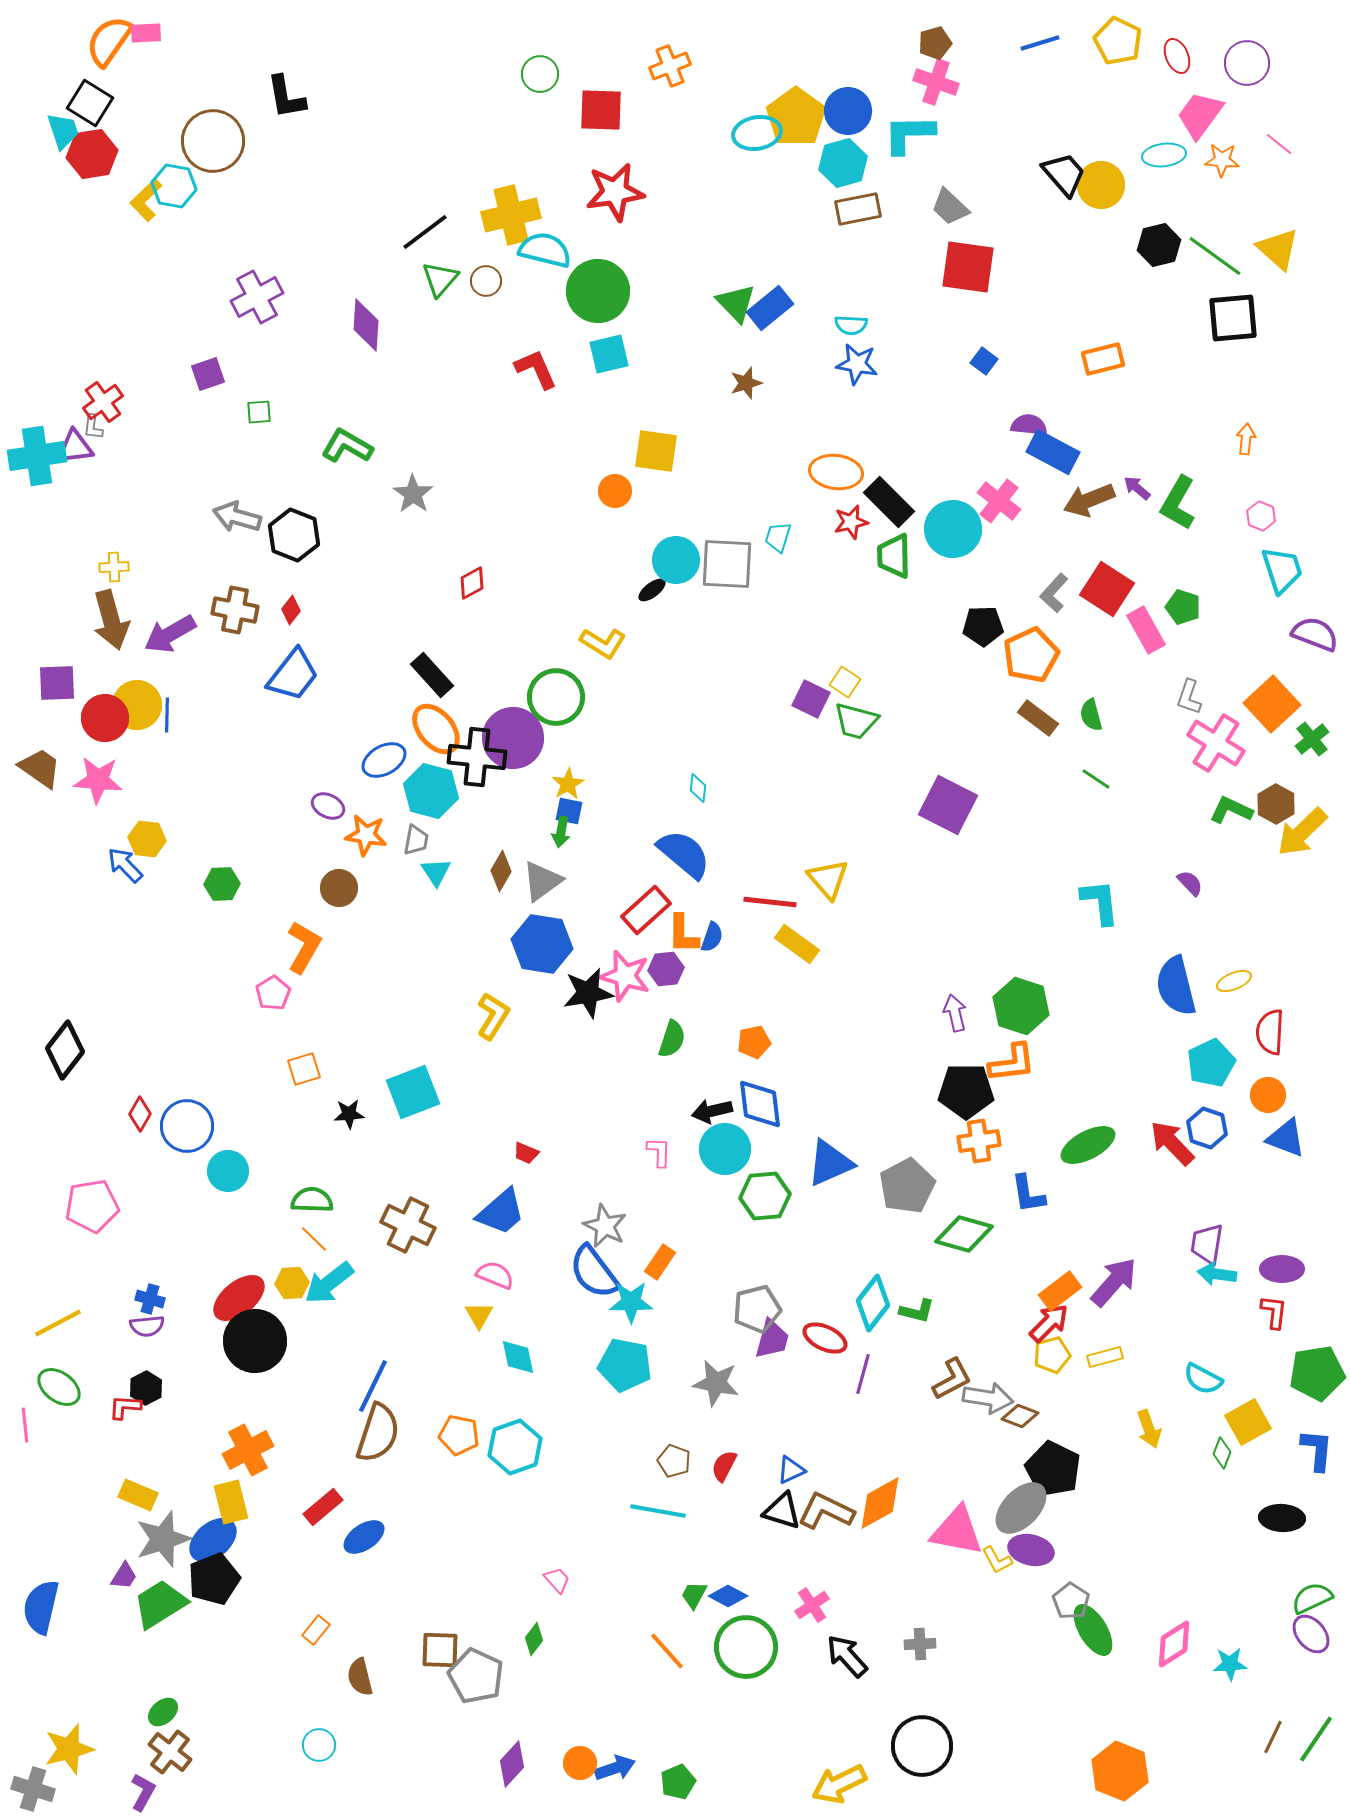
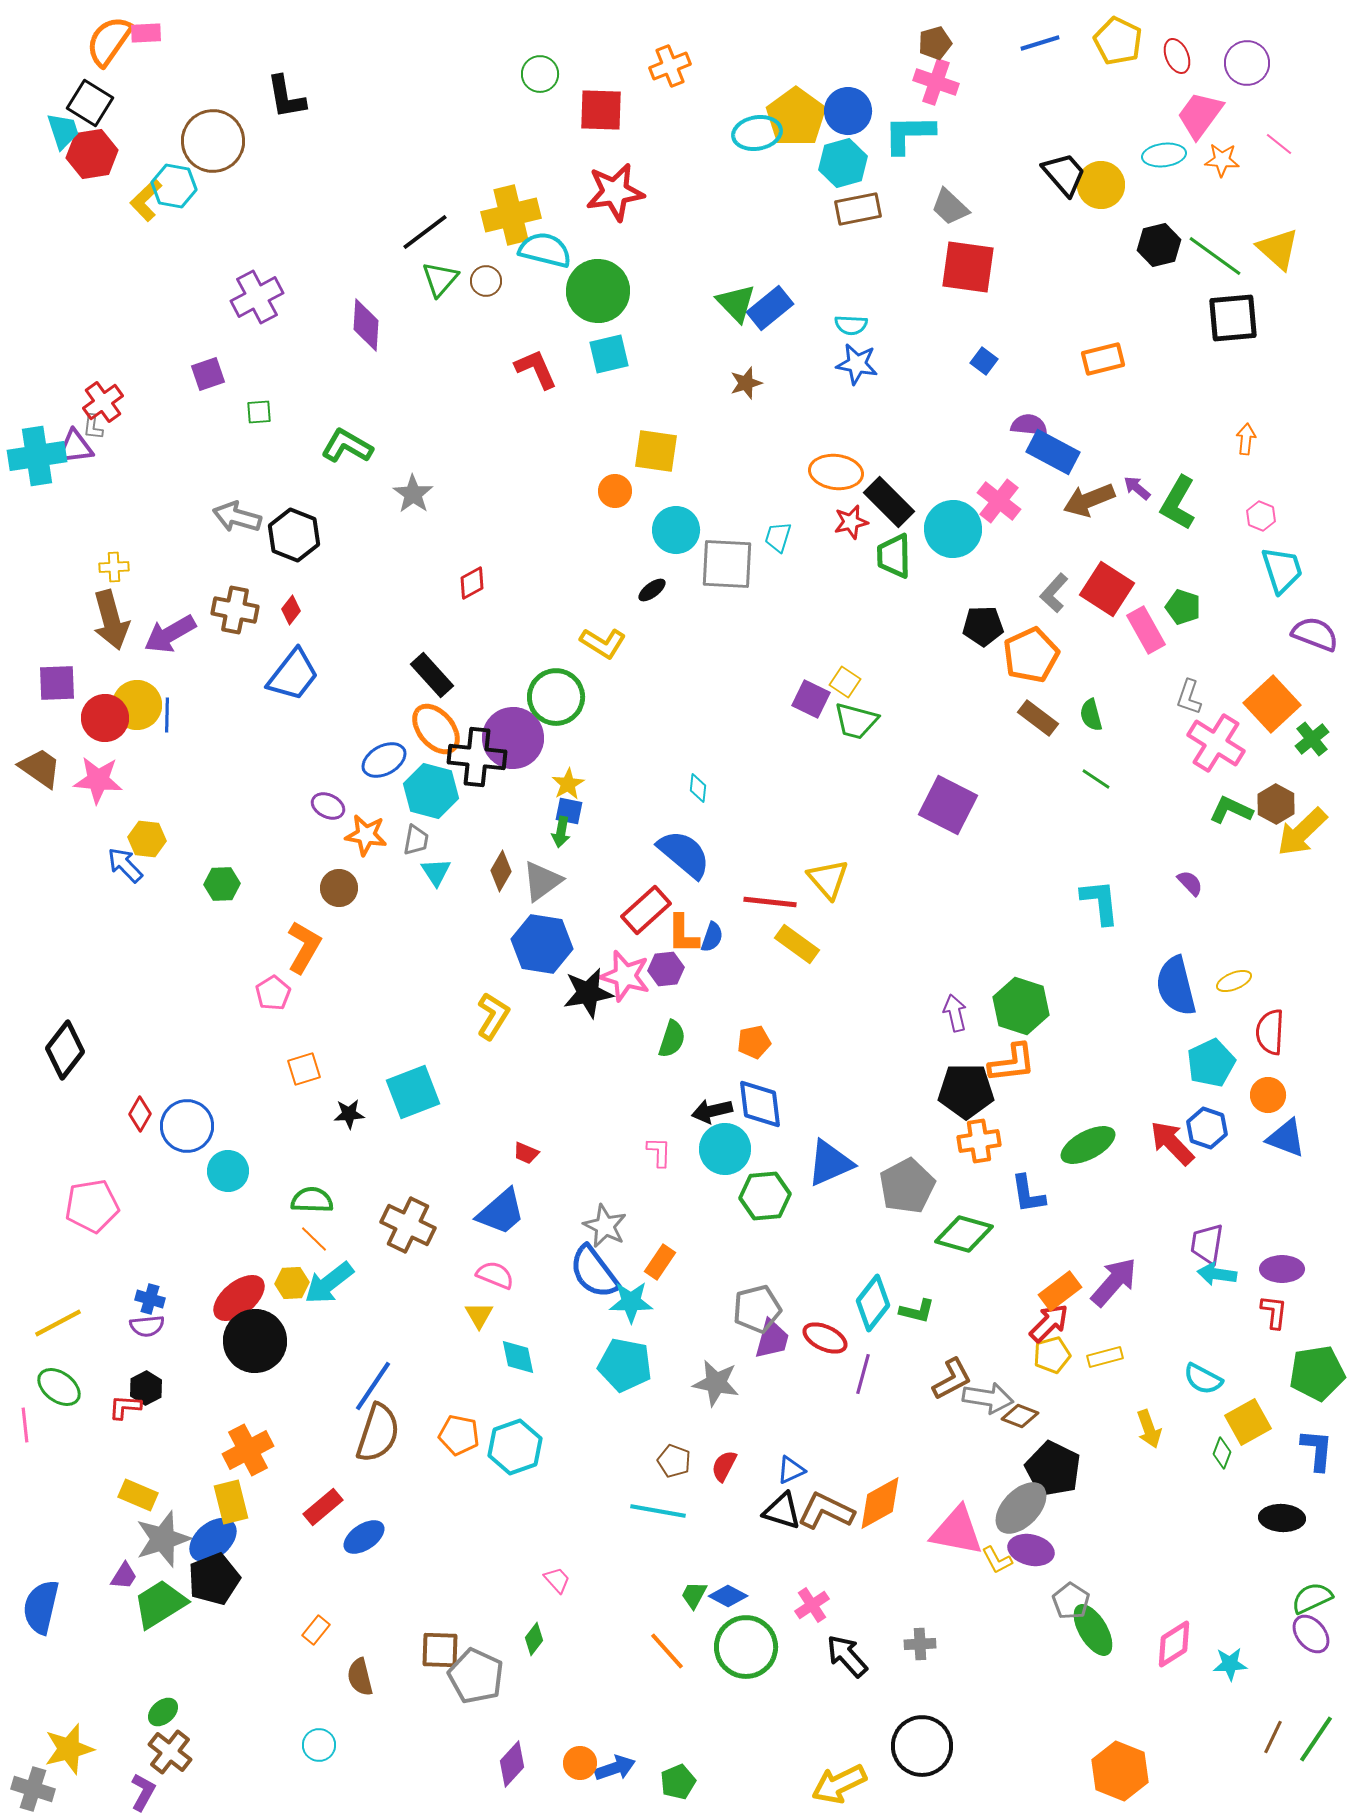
cyan circle at (676, 560): moved 30 px up
blue line at (373, 1386): rotated 8 degrees clockwise
